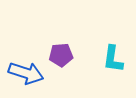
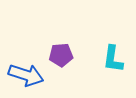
blue arrow: moved 2 px down
